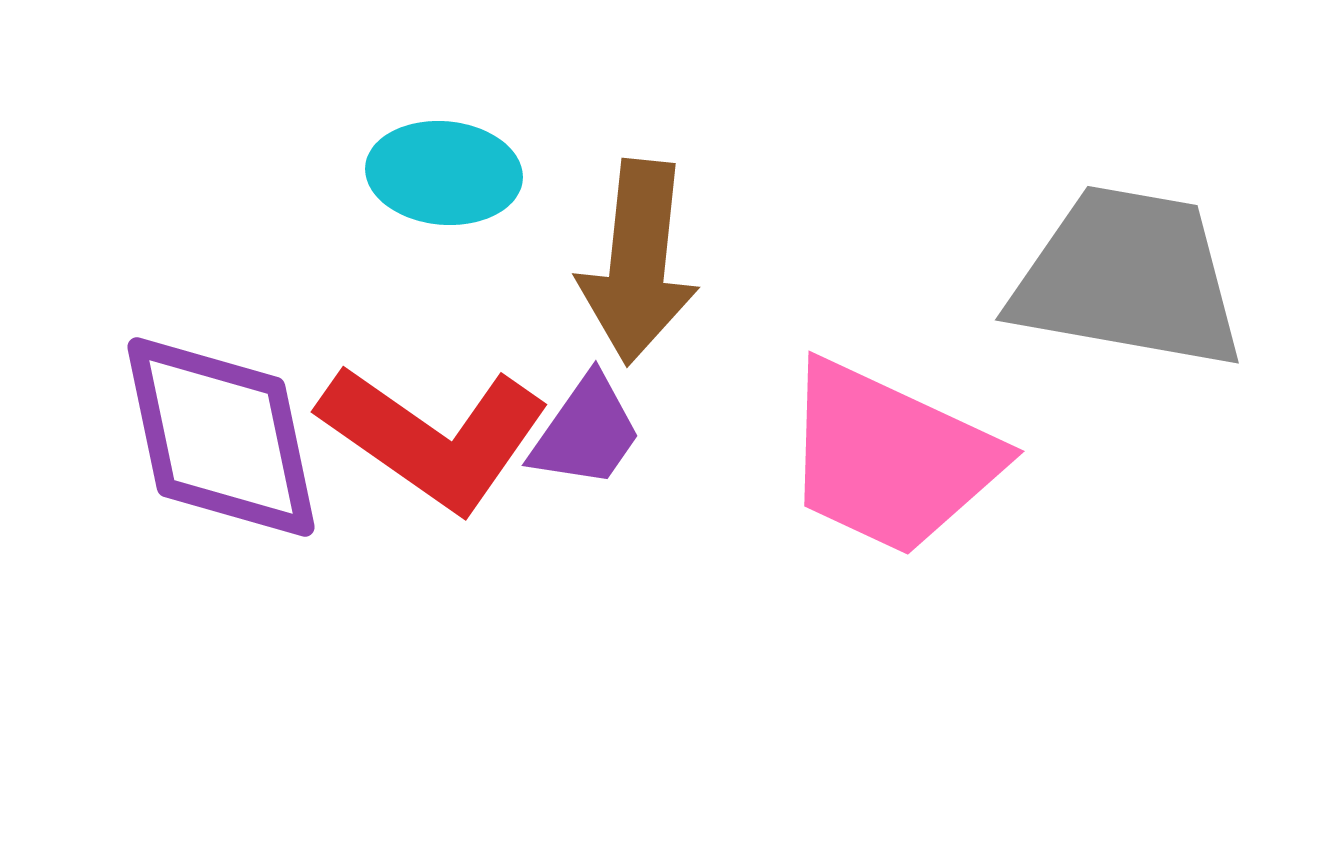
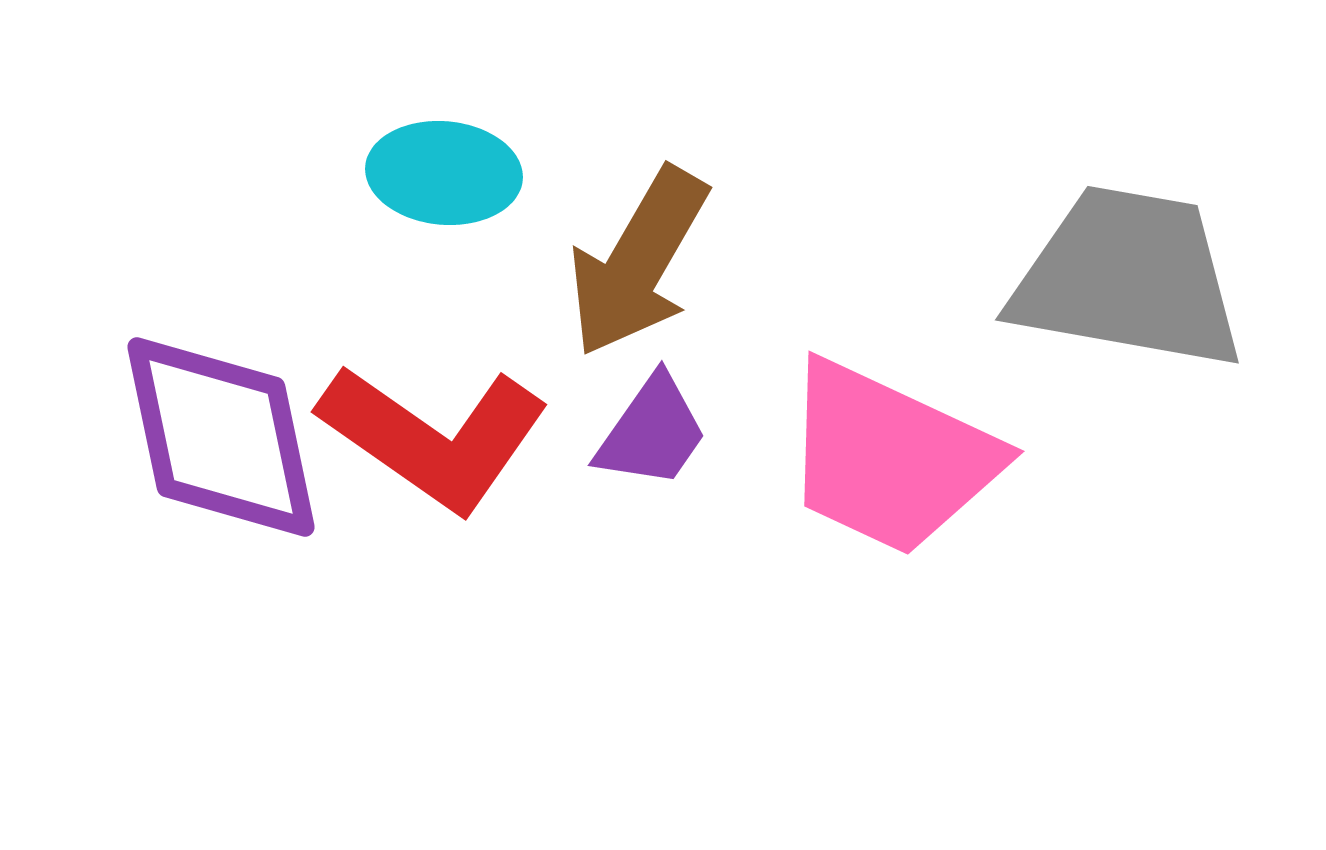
brown arrow: rotated 24 degrees clockwise
purple trapezoid: moved 66 px right
